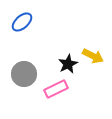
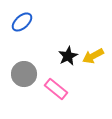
yellow arrow: rotated 125 degrees clockwise
black star: moved 8 px up
pink rectangle: rotated 65 degrees clockwise
